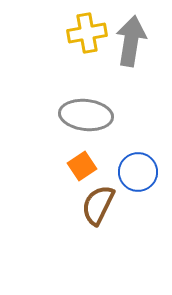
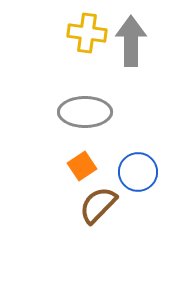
yellow cross: rotated 18 degrees clockwise
gray arrow: rotated 9 degrees counterclockwise
gray ellipse: moved 1 px left, 3 px up; rotated 6 degrees counterclockwise
brown semicircle: rotated 18 degrees clockwise
